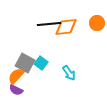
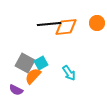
cyan square: rotated 24 degrees clockwise
orange semicircle: moved 17 px right
